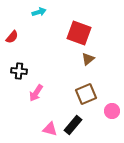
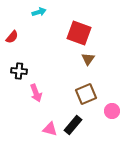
brown triangle: rotated 16 degrees counterclockwise
pink arrow: rotated 54 degrees counterclockwise
